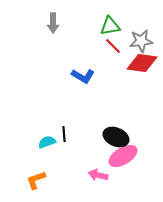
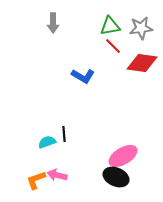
gray star: moved 13 px up
black ellipse: moved 40 px down
pink arrow: moved 41 px left
